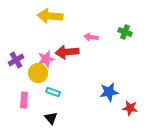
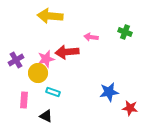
black triangle: moved 5 px left, 2 px up; rotated 24 degrees counterclockwise
